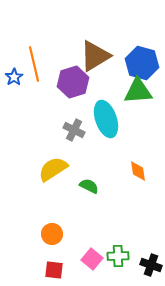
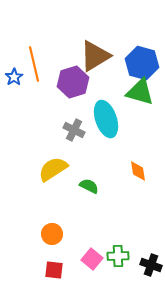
green triangle: moved 2 px right, 1 px down; rotated 20 degrees clockwise
